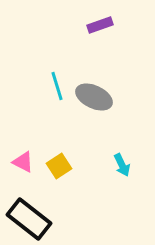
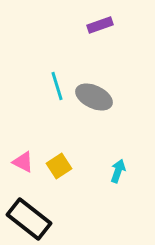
cyan arrow: moved 4 px left, 6 px down; rotated 135 degrees counterclockwise
